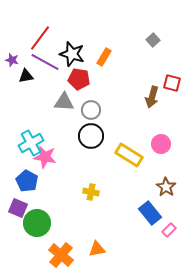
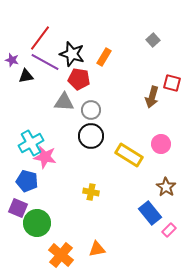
blue pentagon: rotated 15 degrees counterclockwise
